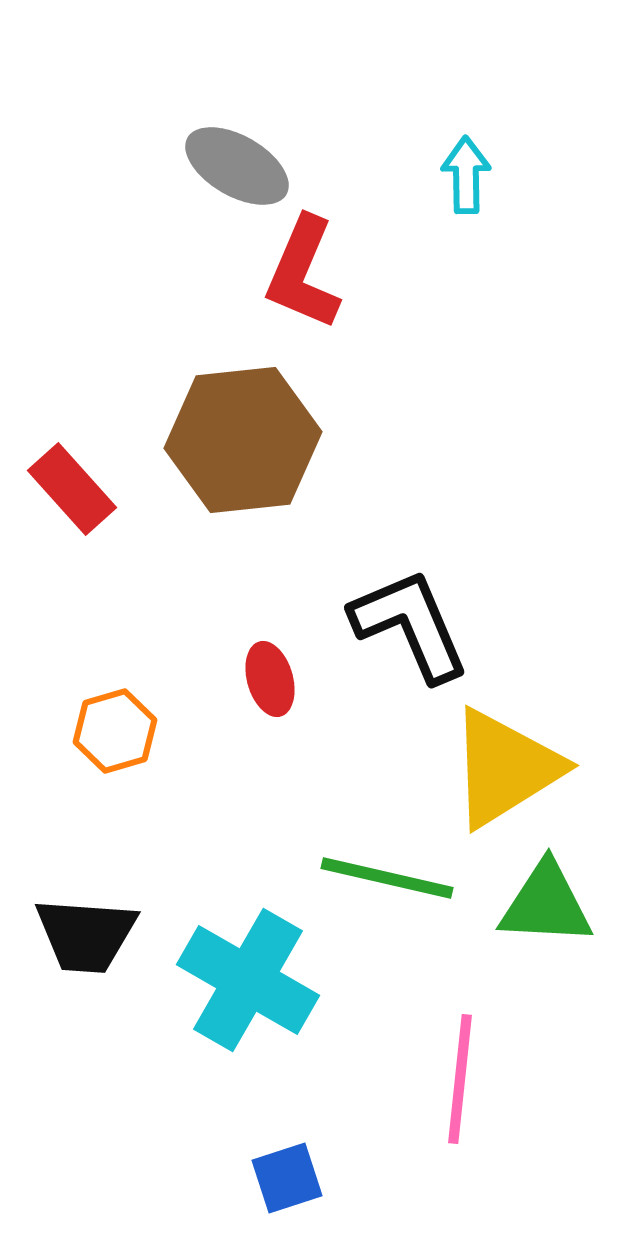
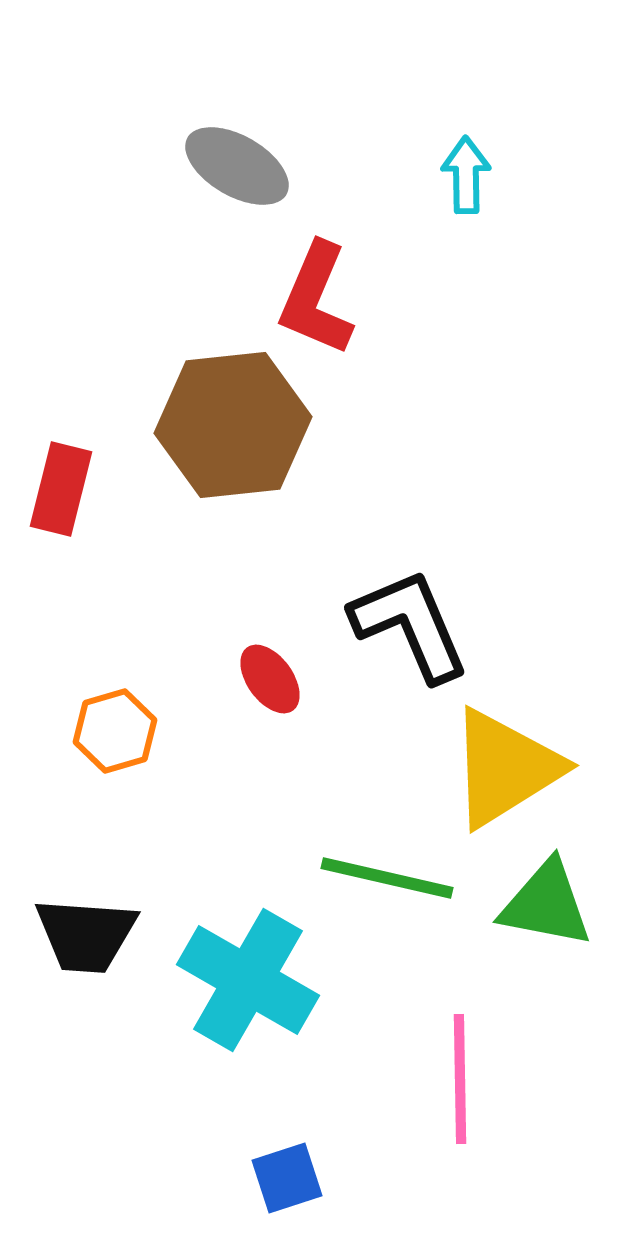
red L-shape: moved 13 px right, 26 px down
brown hexagon: moved 10 px left, 15 px up
red rectangle: moved 11 px left; rotated 56 degrees clockwise
red ellipse: rotated 20 degrees counterclockwise
green triangle: rotated 8 degrees clockwise
pink line: rotated 7 degrees counterclockwise
